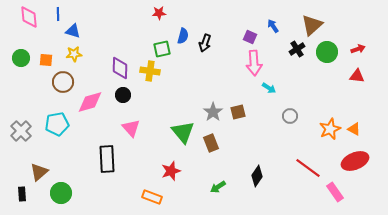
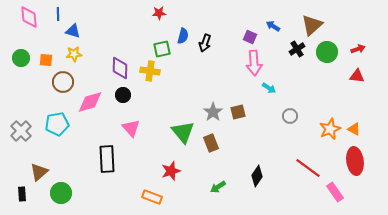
blue arrow at (273, 26): rotated 24 degrees counterclockwise
red ellipse at (355, 161): rotated 76 degrees counterclockwise
